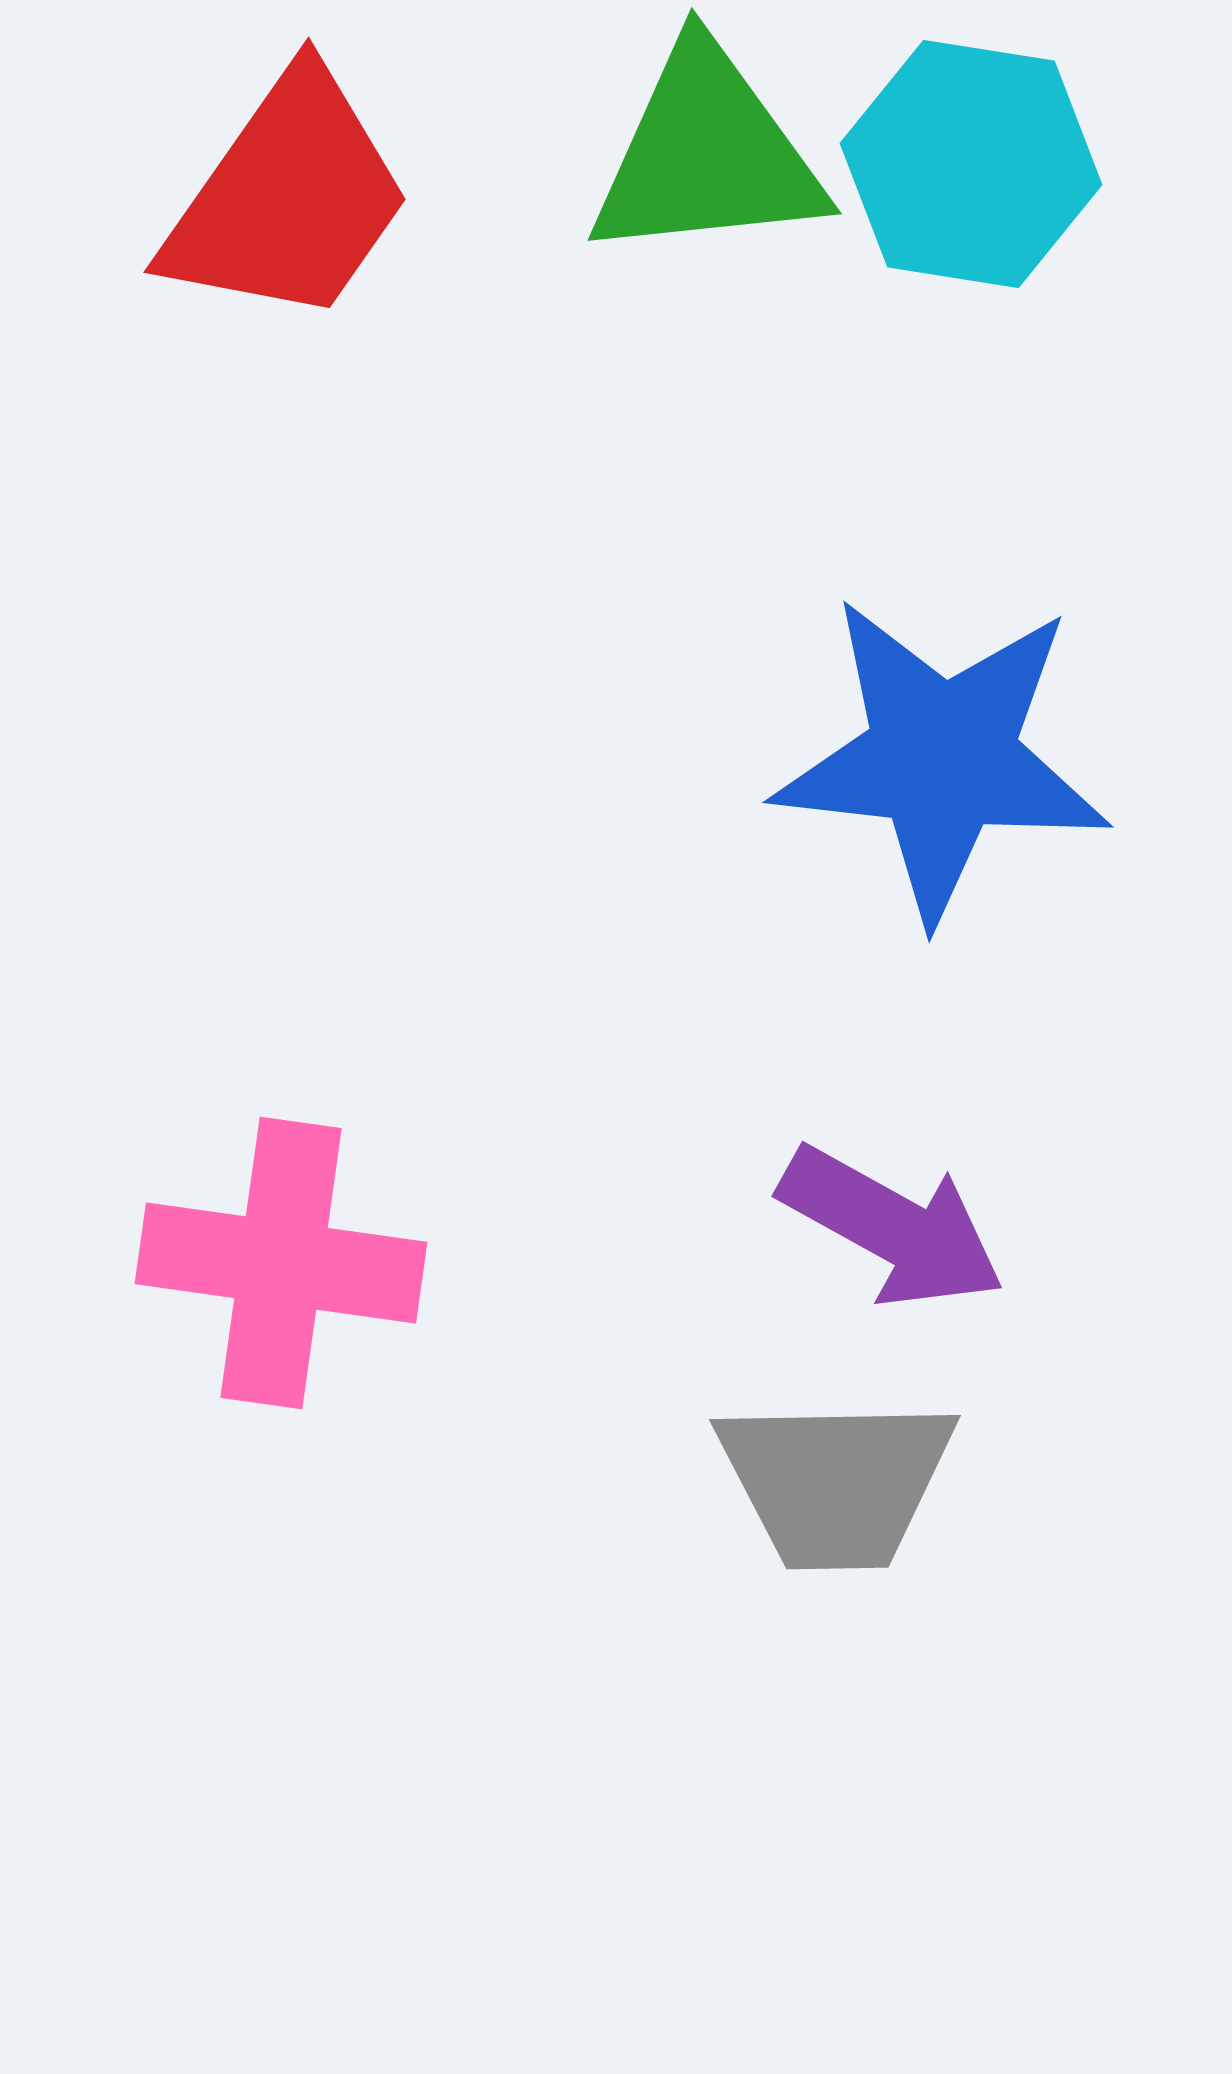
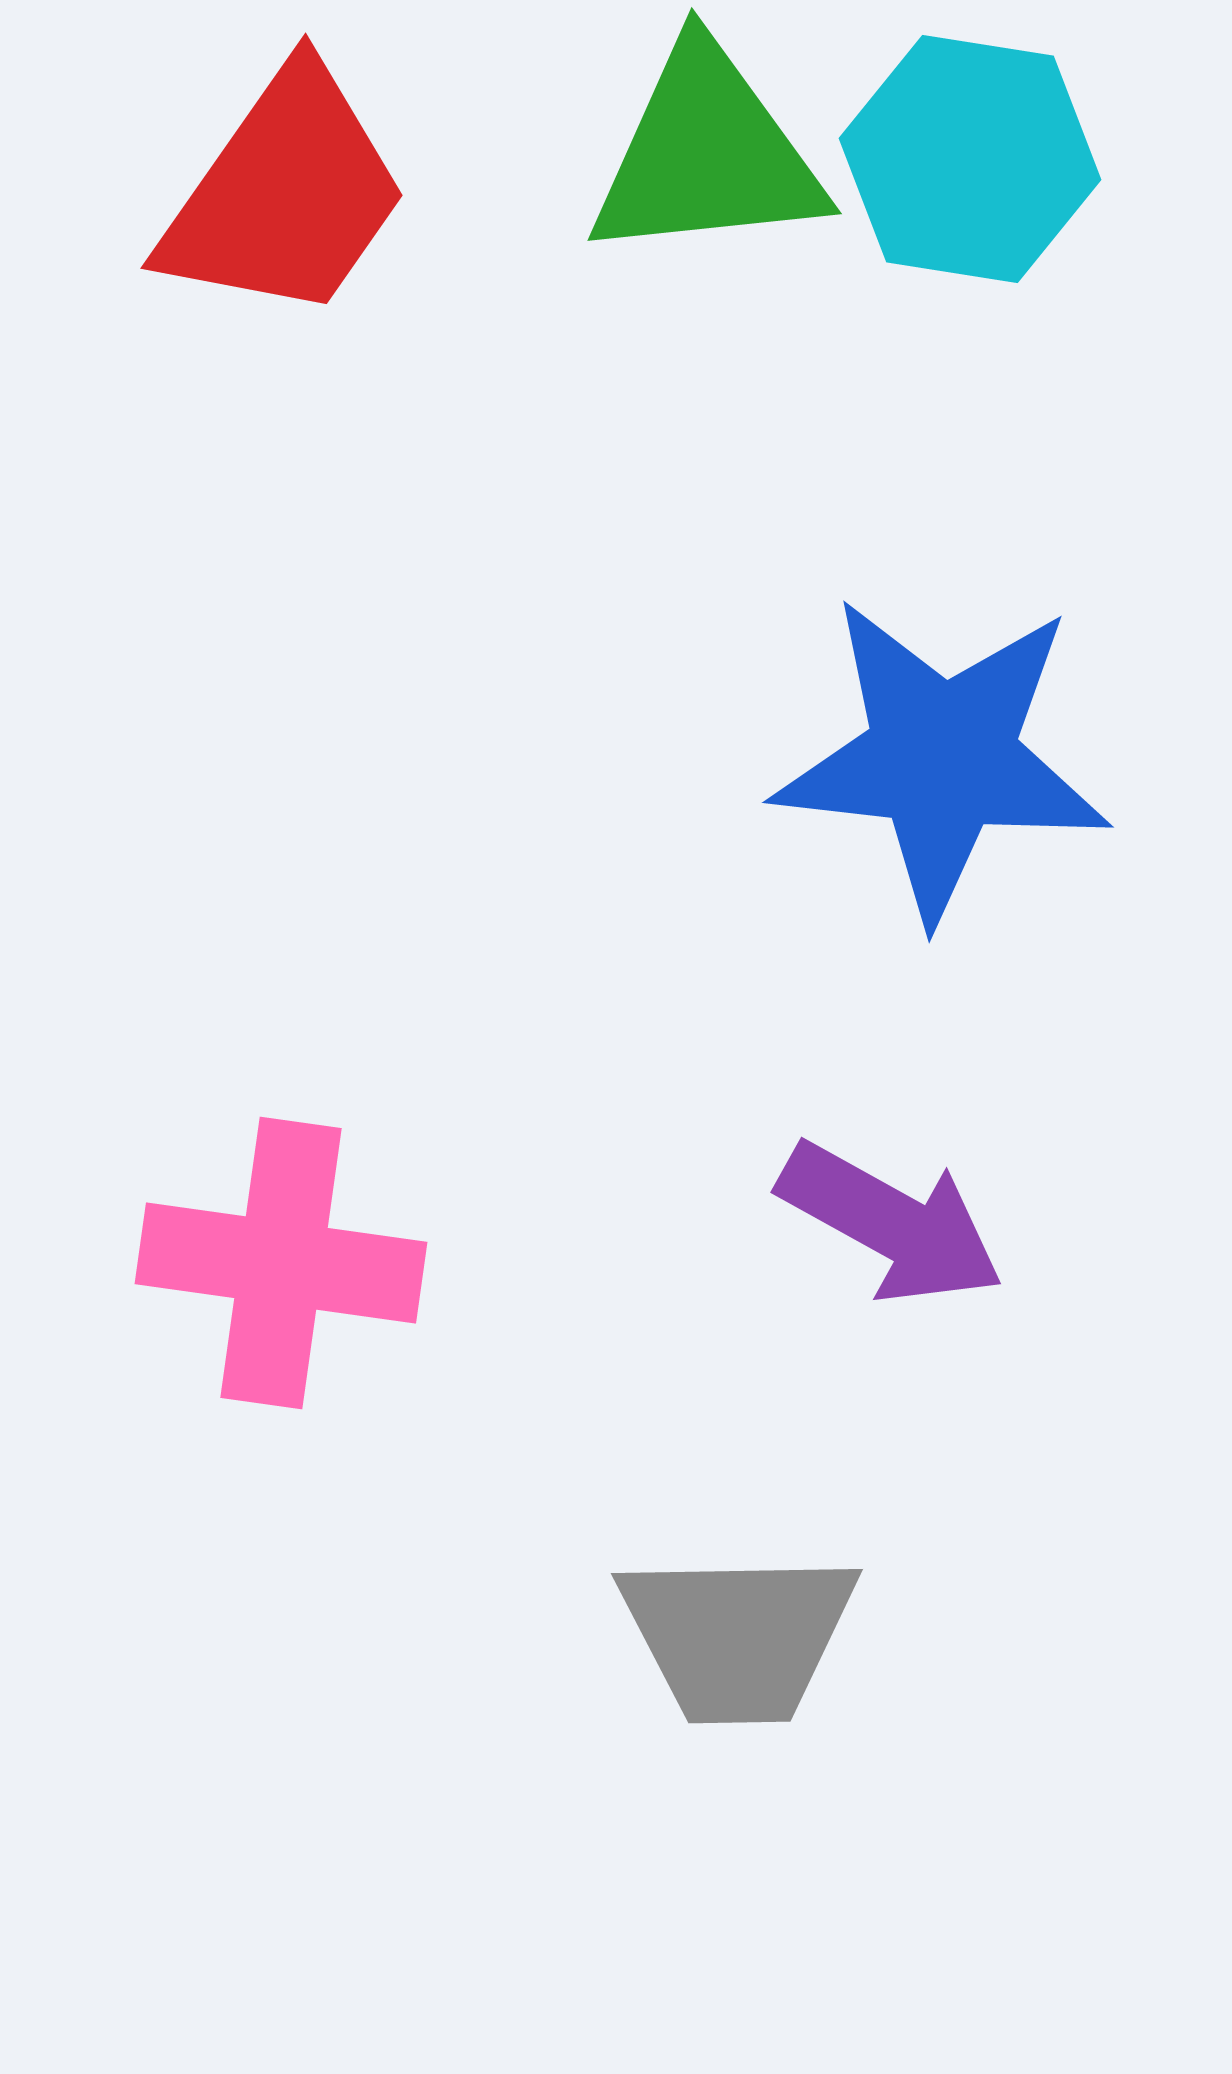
cyan hexagon: moved 1 px left, 5 px up
red trapezoid: moved 3 px left, 4 px up
purple arrow: moved 1 px left, 4 px up
gray trapezoid: moved 98 px left, 154 px down
